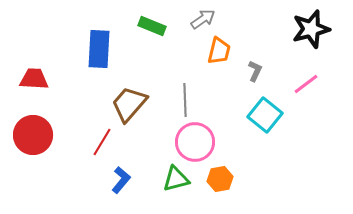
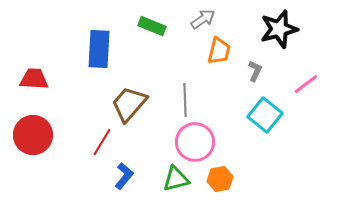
black star: moved 32 px left
blue L-shape: moved 3 px right, 4 px up
